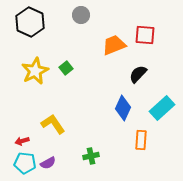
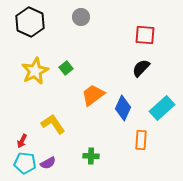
gray circle: moved 2 px down
orange trapezoid: moved 21 px left, 50 px down; rotated 15 degrees counterclockwise
black semicircle: moved 3 px right, 6 px up
red arrow: rotated 48 degrees counterclockwise
green cross: rotated 14 degrees clockwise
